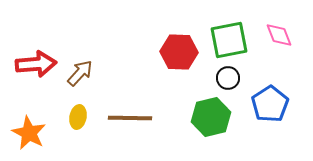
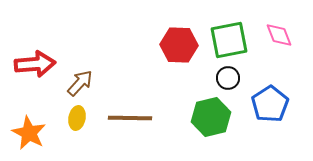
red hexagon: moved 7 px up
red arrow: moved 1 px left
brown arrow: moved 10 px down
yellow ellipse: moved 1 px left, 1 px down
